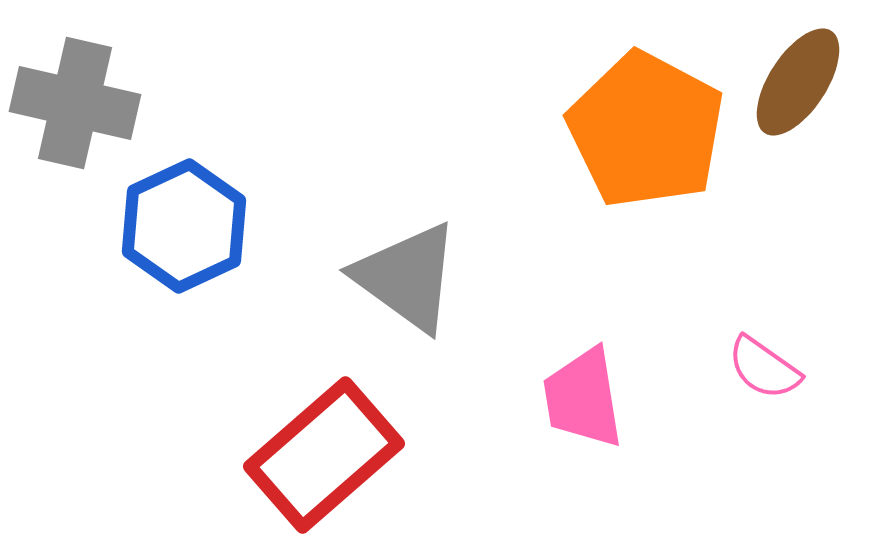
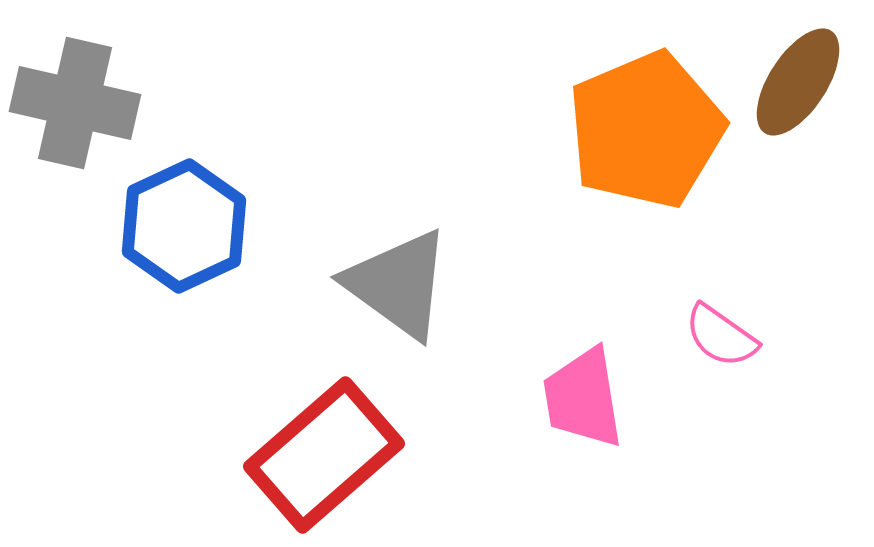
orange pentagon: rotated 21 degrees clockwise
gray triangle: moved 9 px left, 7 px down
pink semicircle: moved 43 px left, 32 px up
